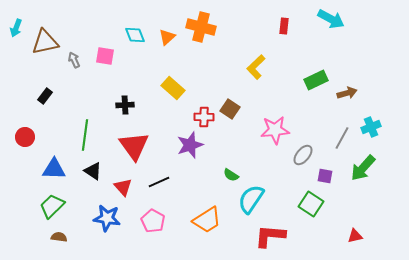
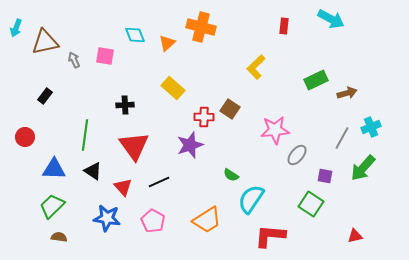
orange triangle at (167, 37): moved 6 px down
gray ellipse at (303, 155): moved 6 px left
